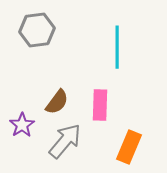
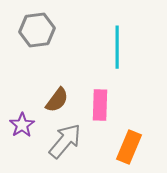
brown semicircle: moved 2 px up
